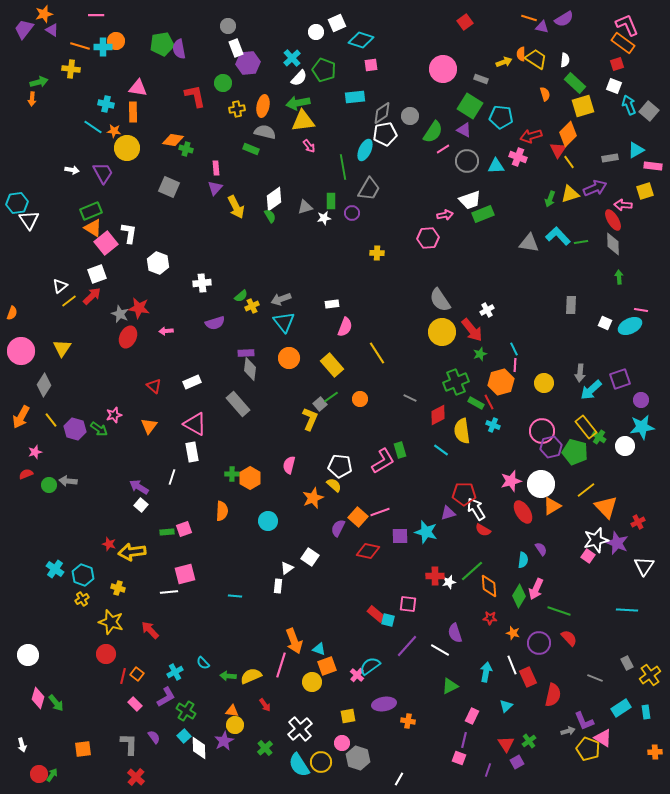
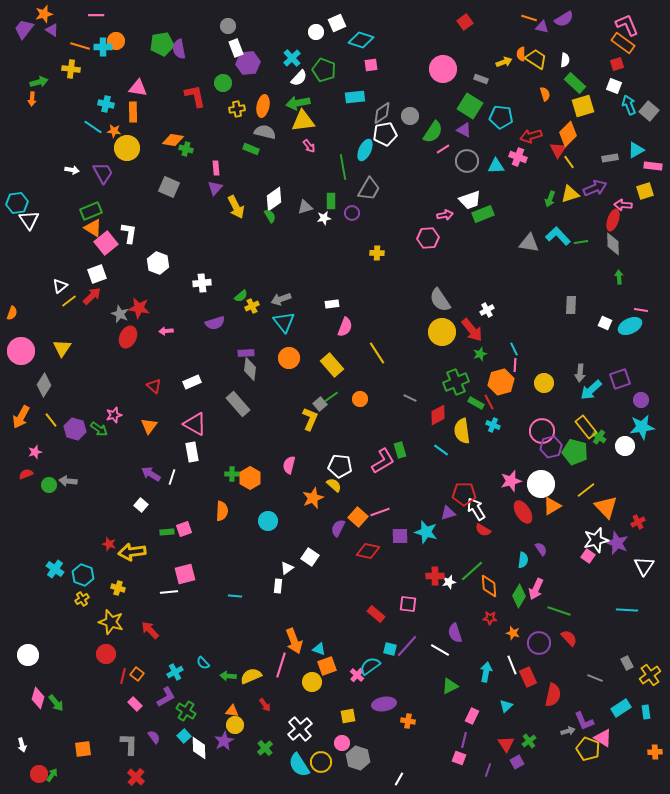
red ellipse at (613, 220): rotated 50 degrees clockwise
purple arrow at (139, 487): moved 12 px right, 13 px up
cyan square at (388, 620): moved 2 px right, 29 px down
